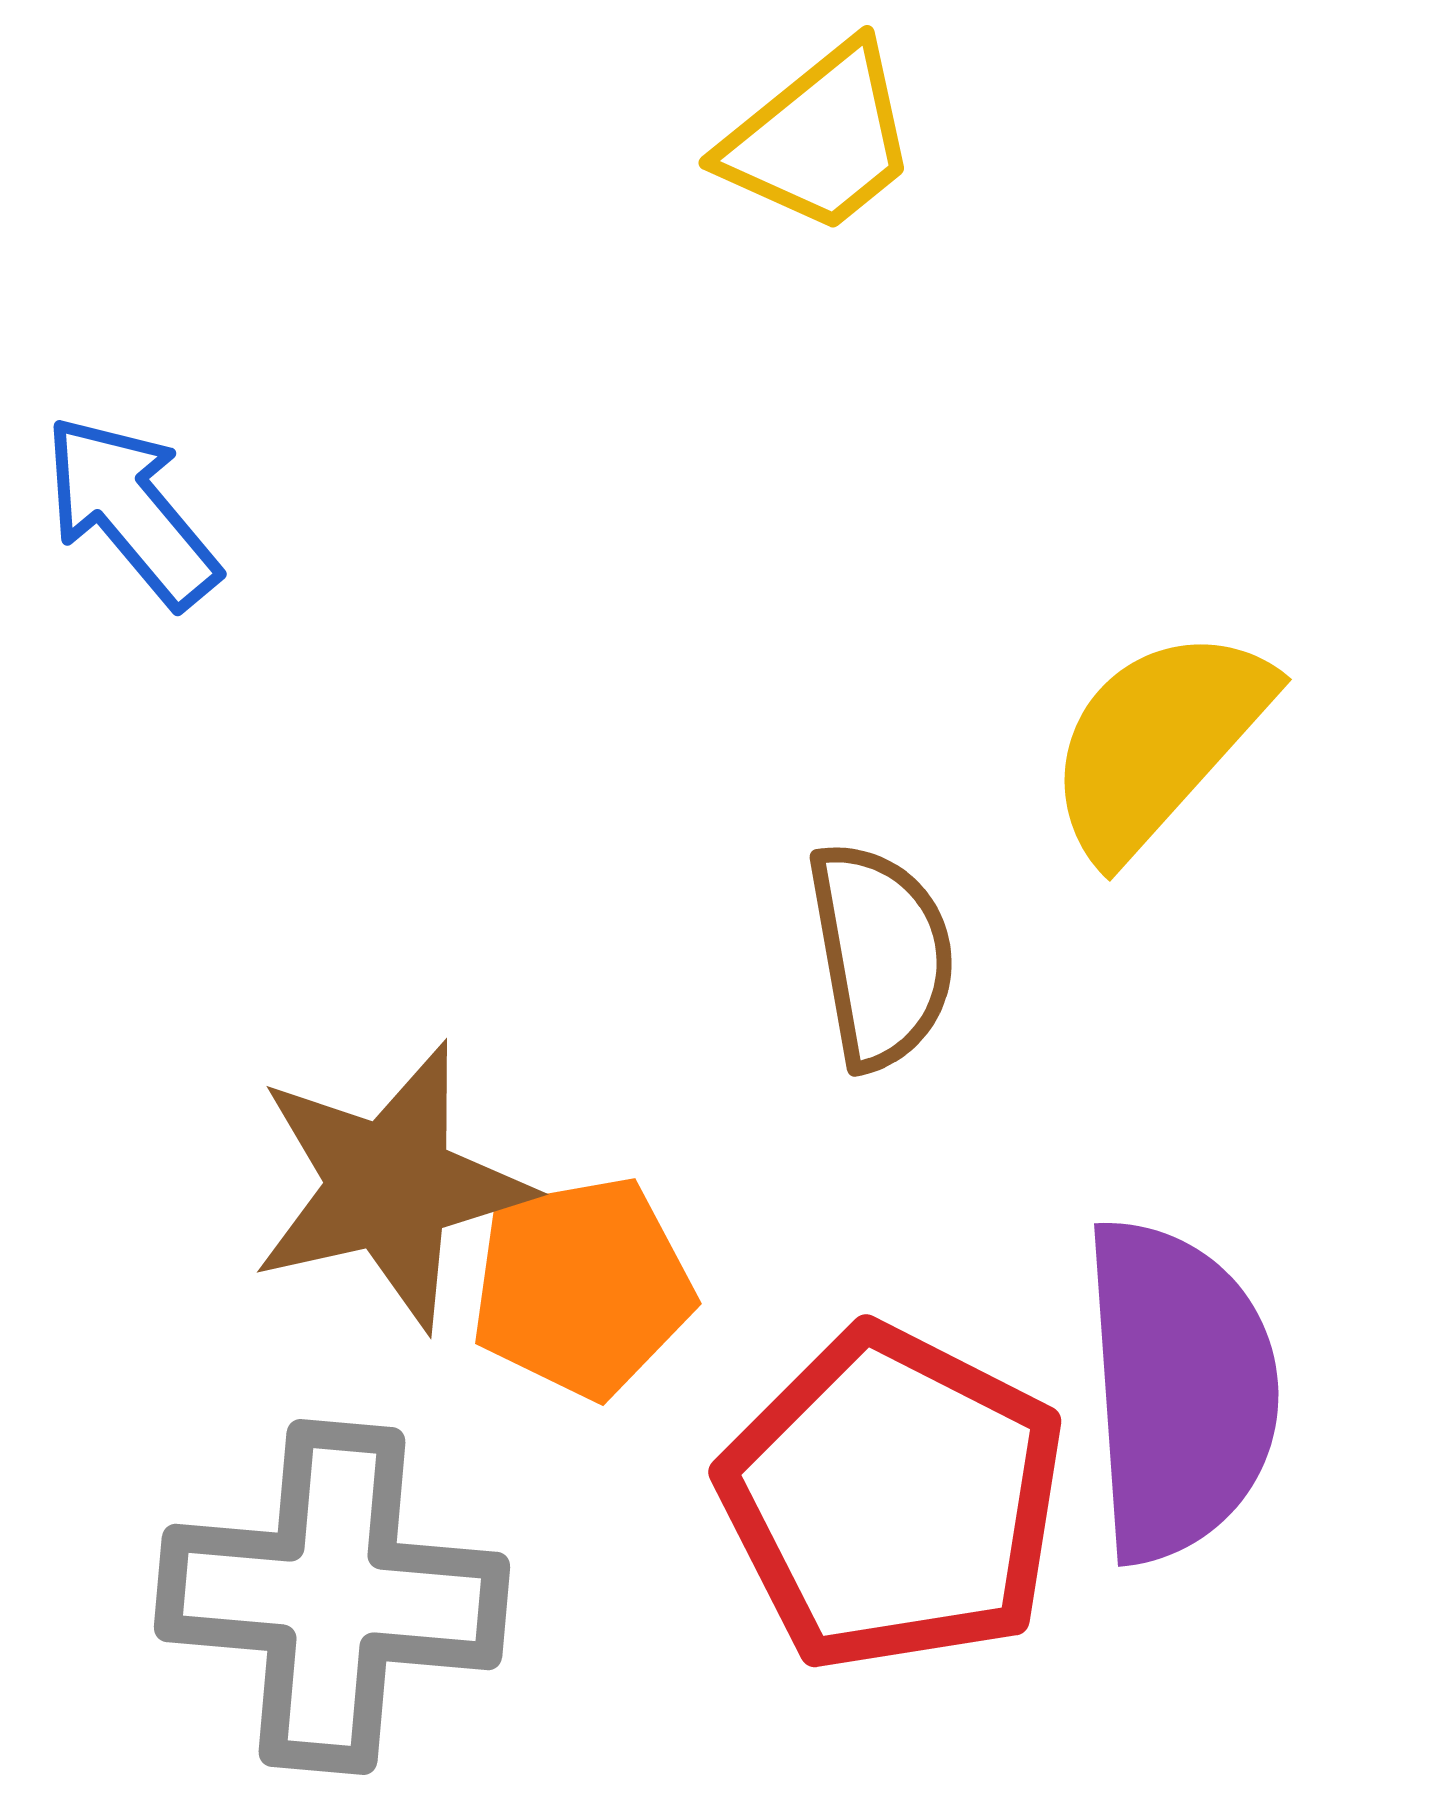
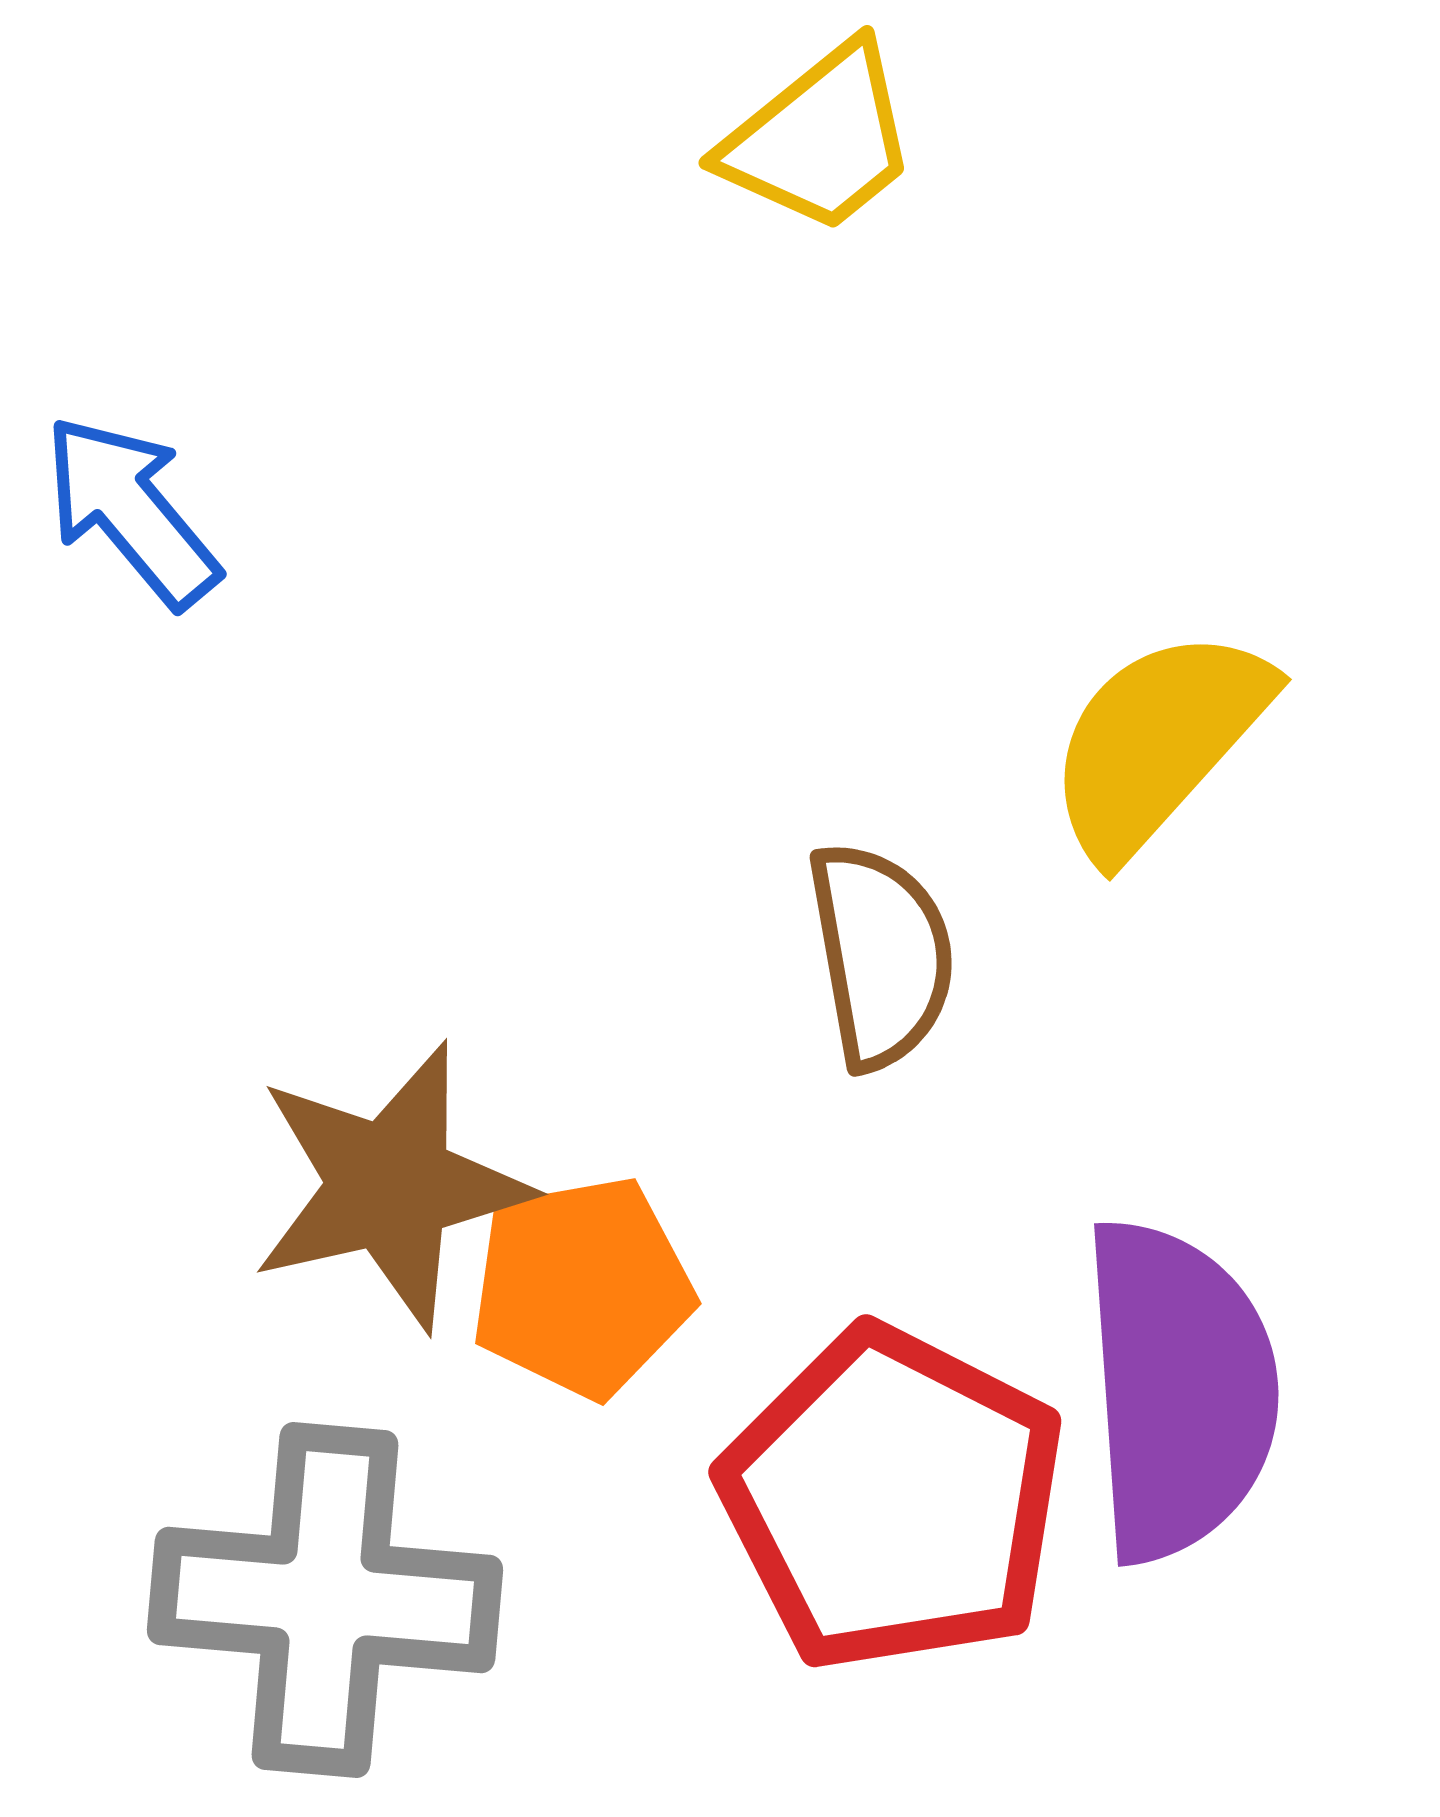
gray cross: moved 7 px left, 3 px down
